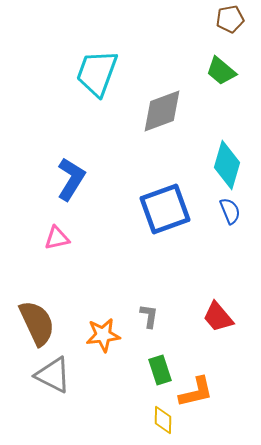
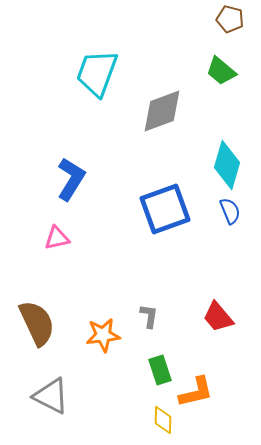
brown pentagon: rotated 24 degrees clockwise
gray triangle: moved 2 px left, 21 px down
